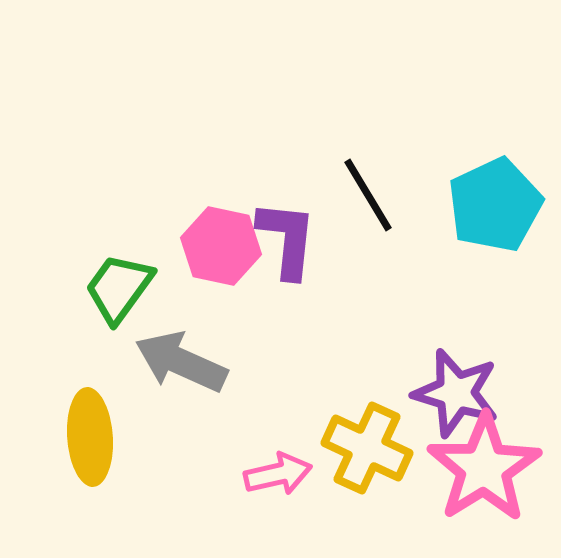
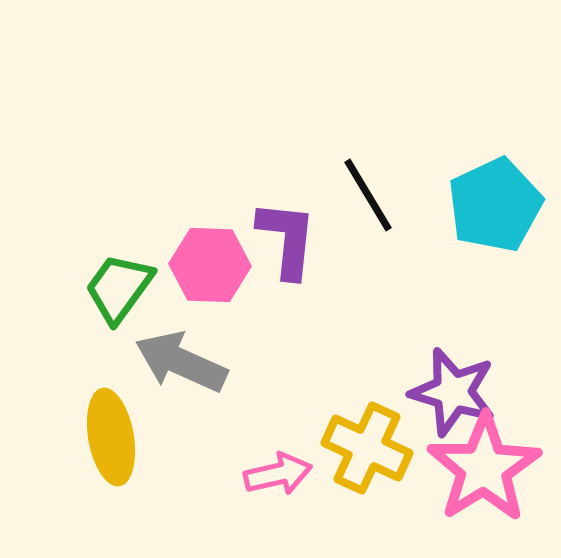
pink hexagon: moved 11 px left, 19 px down; rotated 10 degrees counterclockwise
purple star: moved 3 px left, 1 px up
yellow ellipse: moved 21 px right; rotated 6 degrees counterclockwise
